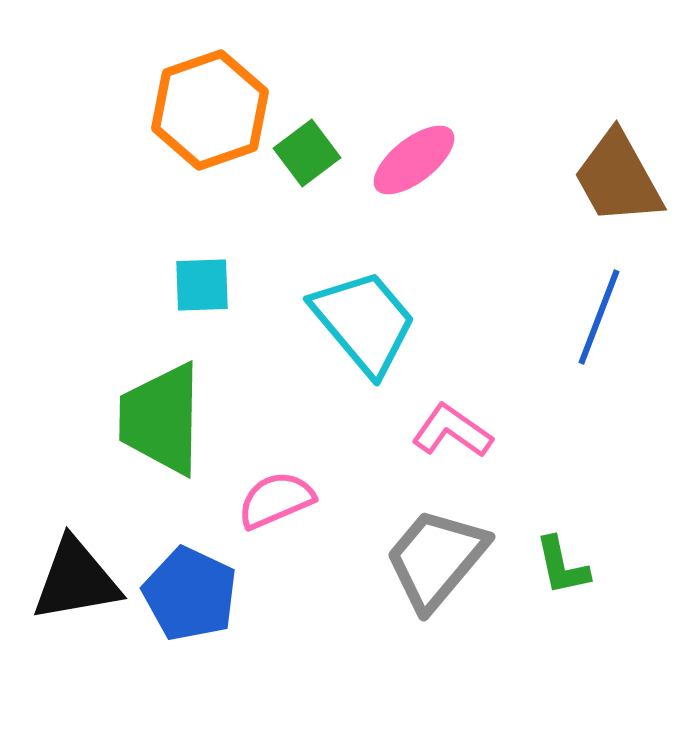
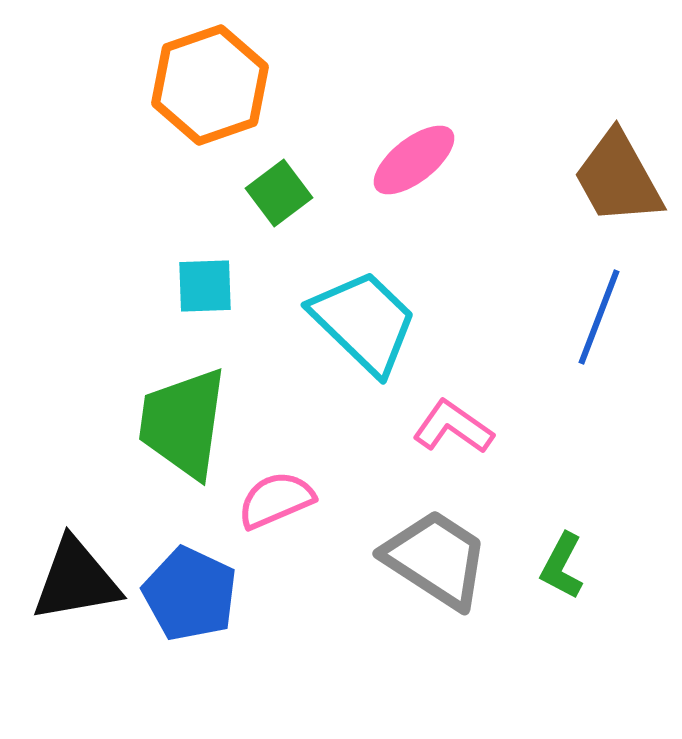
orange hexagon: moved 25 px up
green square: moved 28 px left, 40 px down
cyan square: moved 3 px right, 1 px down
cyan trapezoid: rotated 6 degrees counterclockwise
green trapezoid: moved 22 px right, 4 px down; rotated 7 degrees clockwise
pink L-shape: moved 1 px right, 4 px up
gray trapezoid: rotated 83 degrees clockwise
green L-shape: rotated 40 degrees clockwise
